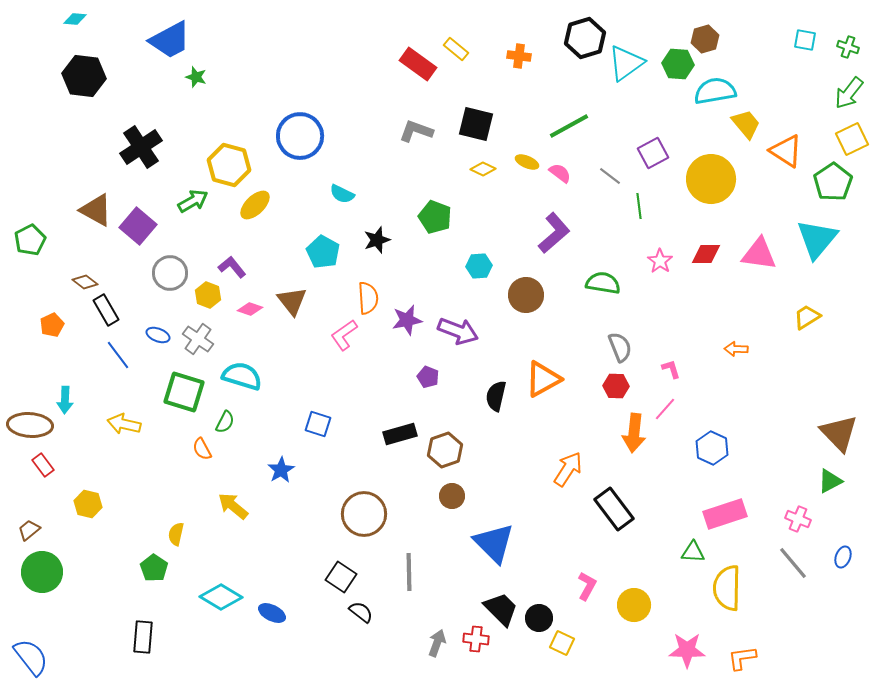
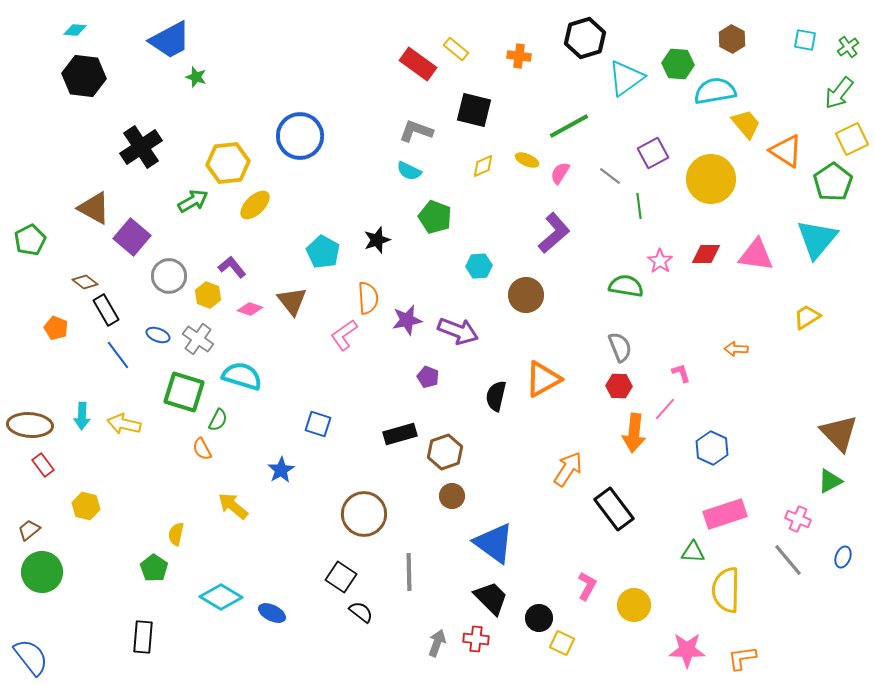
cyan diamond at (75, 19): moved 11 px down
brown hexagon at (705, 39): moved 27 px right; rotated 16 degrees counterclockwise
green cross at (848, 47): rotated 35 degrees clockwise
cyan triangle at (626, 63): moved 15 px down
green arrow at (849, 93): moved 10 px left
black square at (476, 124): moved 2 px left, 14 px up
yellow ellipse at (527, 162): moved 2 px up
yellow hexagon at (229, 165): moved 1 px left, 2 px up; rotated 21 degrees counterclockwise
yellow diamond at (483, 169): moved 3 px up; rotated 50 degrees counterclockwise
pink semicircle at (560, 173): rotated 95 degrees counterclockwise
cyan semicircle at (342, 194): moved 67 px right, 23 px up
brown triangle at (96, 210): moved 2 px left, 2 px up
purple square at (138, 226): moved 6 px left, 11 px down
pink triangle at (759, 254): moved 3 px left, 1 px down
gray circle at (170, 273): moved 1 px left, 3 px down
green semicircle at (603, 283): moved 23 px right, 3 px down
orange pentagon at (52, 325): moved 4 px right, 3 px down; rotated 25 degrees counterclockwise
pink L-shape at (671, 369): moved 10 px right, 4 px down
red hexagon at (616, 386): moved 3 px right
cyan arrow at (65, 400): moved 17 px right, 16 px down
green semicircle at (225, 422): moved 7 px left, 2 px up
brown hexagon at (445, 450): moved 2 px down
yellow hexagon at (88, 504): moved 2 px left, 2 px down
blue triangle at (494, 543): rotated 9 degrees counterclockwise
gray line at (793, 563): moved 5 px left, 3 px up
yellow semicircle at (727, 588): moved 1 px left, 2 px down
black trapezoid at (501, 609): moved 10 px left, 11 px up
